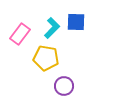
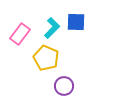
yellow pentagon: rotated 15 degrees clockwise
